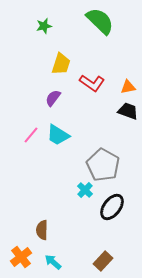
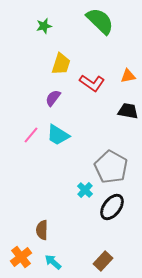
orange triangle: moved 11 px up
black trapezoid: rotated 10 degrees counterclockwise
gray pentagon: moved 8 px right, 2 px down
